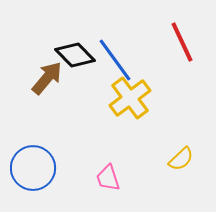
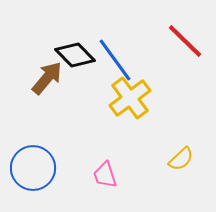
red line: moved 3 px right, 1 px up; rotated 21 degrees counterclockwise
pink trapezoid: moved 3 px left, 3 px up
